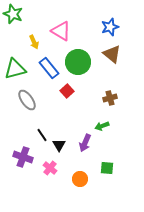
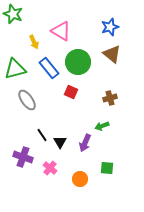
red square: moved 4 px right, 1 px down; rotated 24 degrees counterclockwise
black triangle: moved 1 px right, 3 px up
